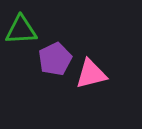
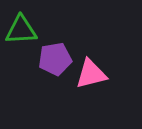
purple pentagon: rotated 16 degrees clockwise
